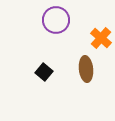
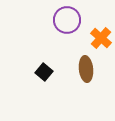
purple circle: moved 11 px right
